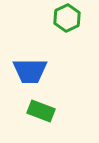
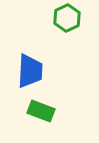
blue trapezoid: rotated 87 degrees counterclockwise
